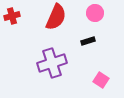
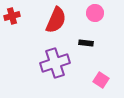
red semicircle: moved 3 px down
black rectangle: moved 2 px left, 2 px down; rotated 24 degrees clockwise
purple cross: moved 3 px right
